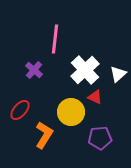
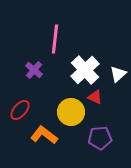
orange L-shape: rotated 84 degrees counterclockwise
